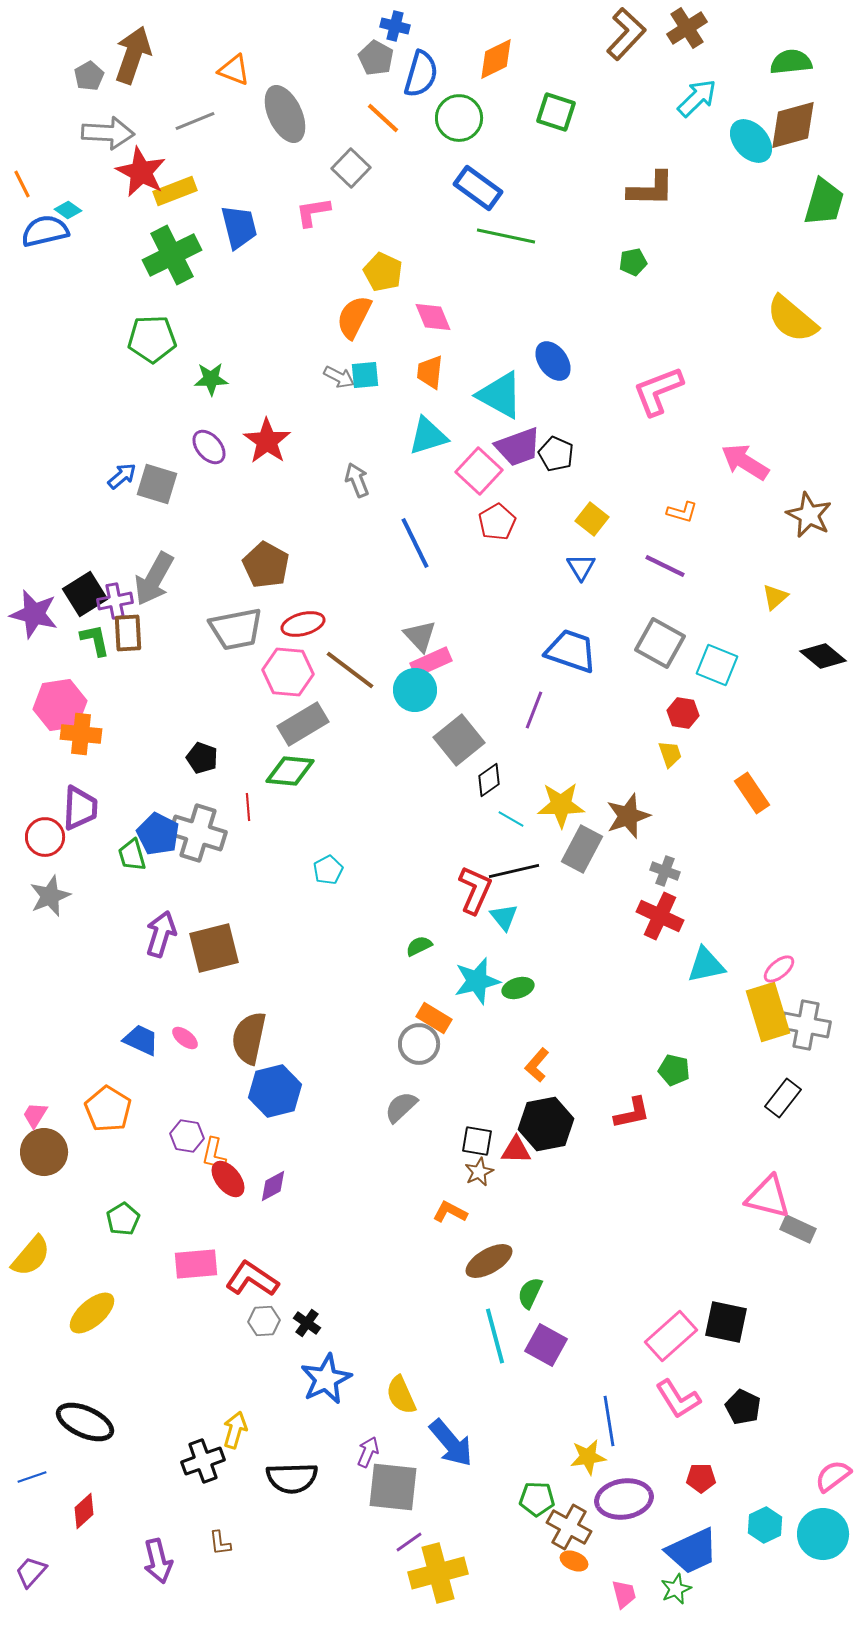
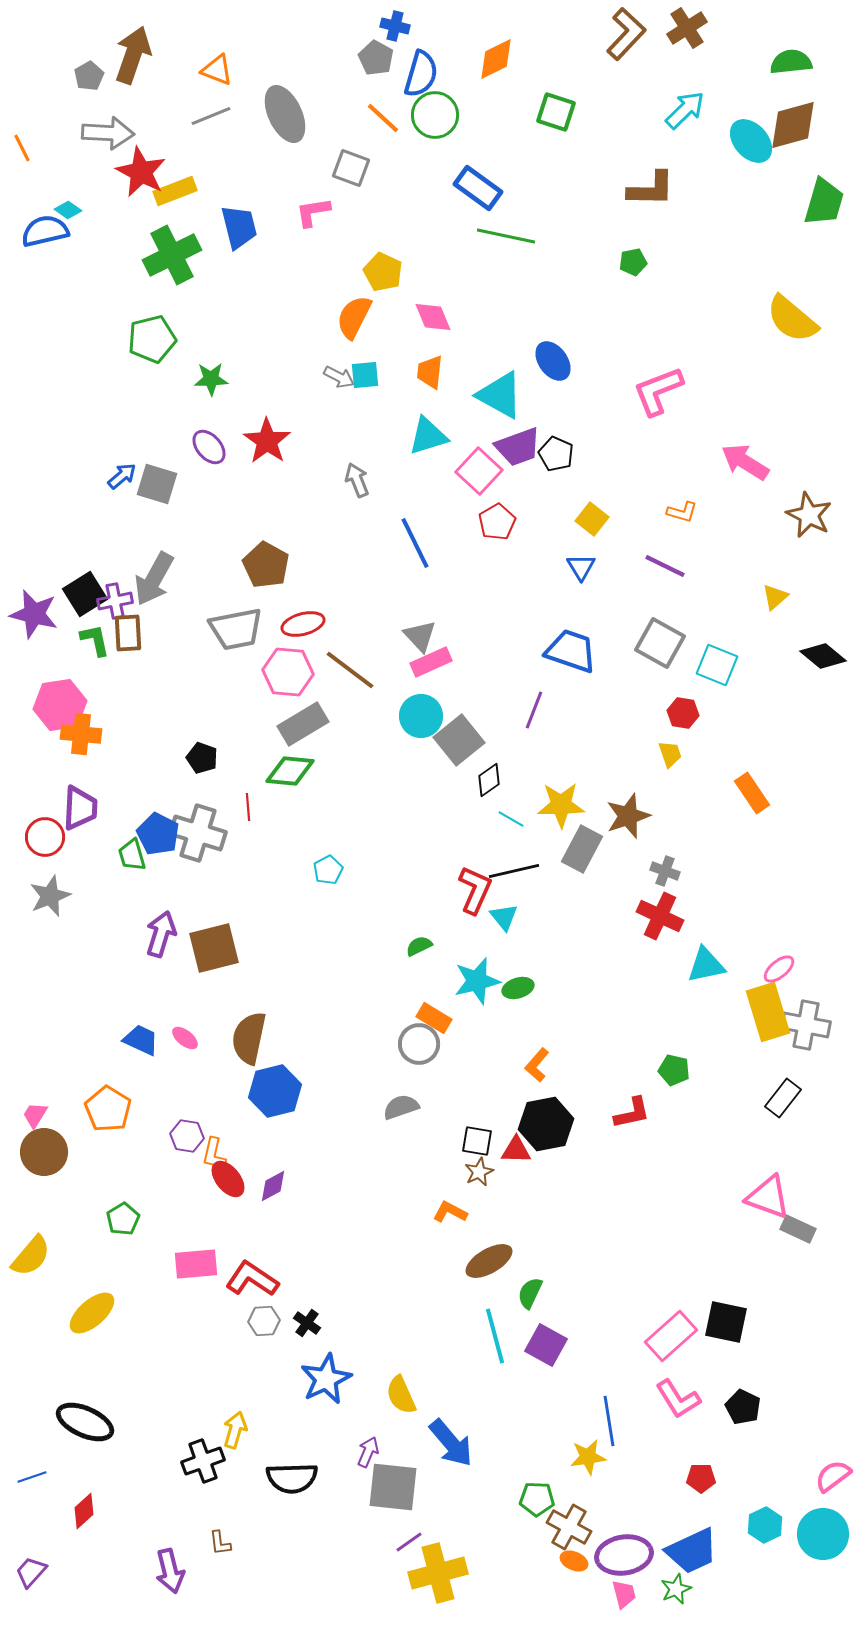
orange triangle at (234, 70): moved 17 px left
cyan arrow at (697, 98): moved 12 px left, 12 px down
green circle at (459, 118): moved 24 px left, 3 px up
gray line at (195, 121): moved 16 px right, 5 px up
gray square at (351, 168): rotated 24 degrees counterclockwise
orange line at (22, 184): moved 36 px up
green pentagon at (152, 339): rotated 12 degrees counterclockwise
cyan circle at (415, 690): moved 6 px right, 26 px down
gray semicircle at (401, 1107): rotated 24 degrees clockwise
pink triangle at (768, 1197): rotated 6 degrees clockwise
purple ellipse at (624, 1499): moved 56 px down
purple arrow at (158, 1561): moved 12 px right, 10 px down
